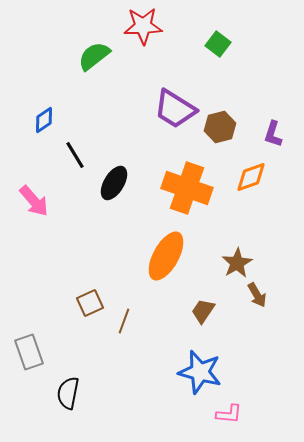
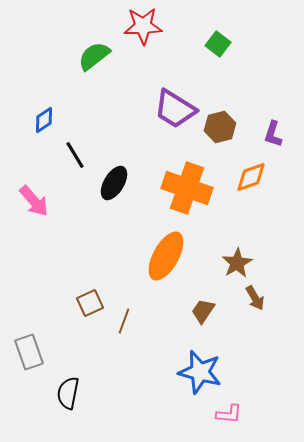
brown arrow: moved 2 px left, 3 px down
